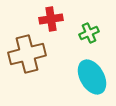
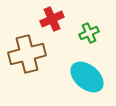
red cross: moved 1 px right; rotated 15 degrees counterclockwise
cyan ellipse: moved 5 px left; rotated 20 degrees counterclockwise
